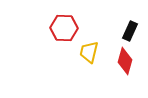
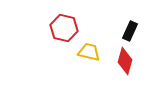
red hexagon: rotated 12 degrees clockwise
yellow trapezoid: rotated 90 degrees clockwise
